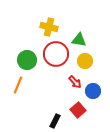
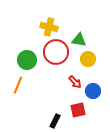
red circle: moved 2 px up
yellow circle: moved 3 px right, 2 px up
red square: rotated 28 degrees clockwise
